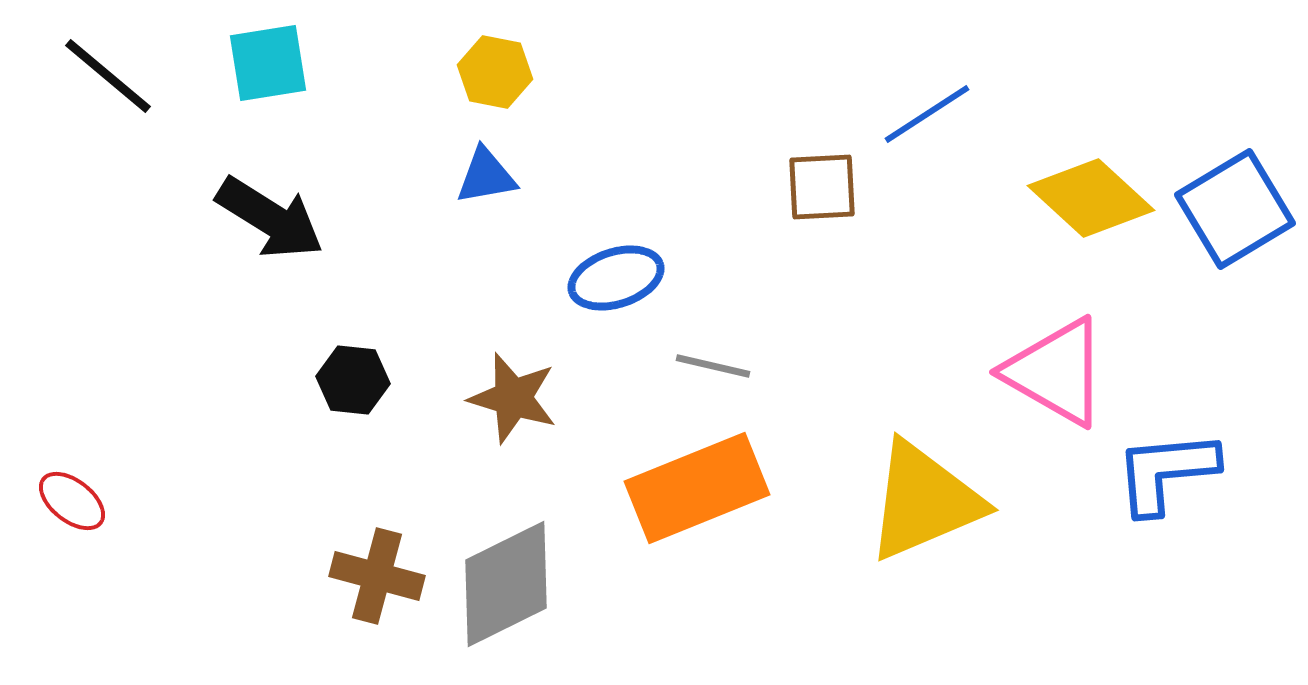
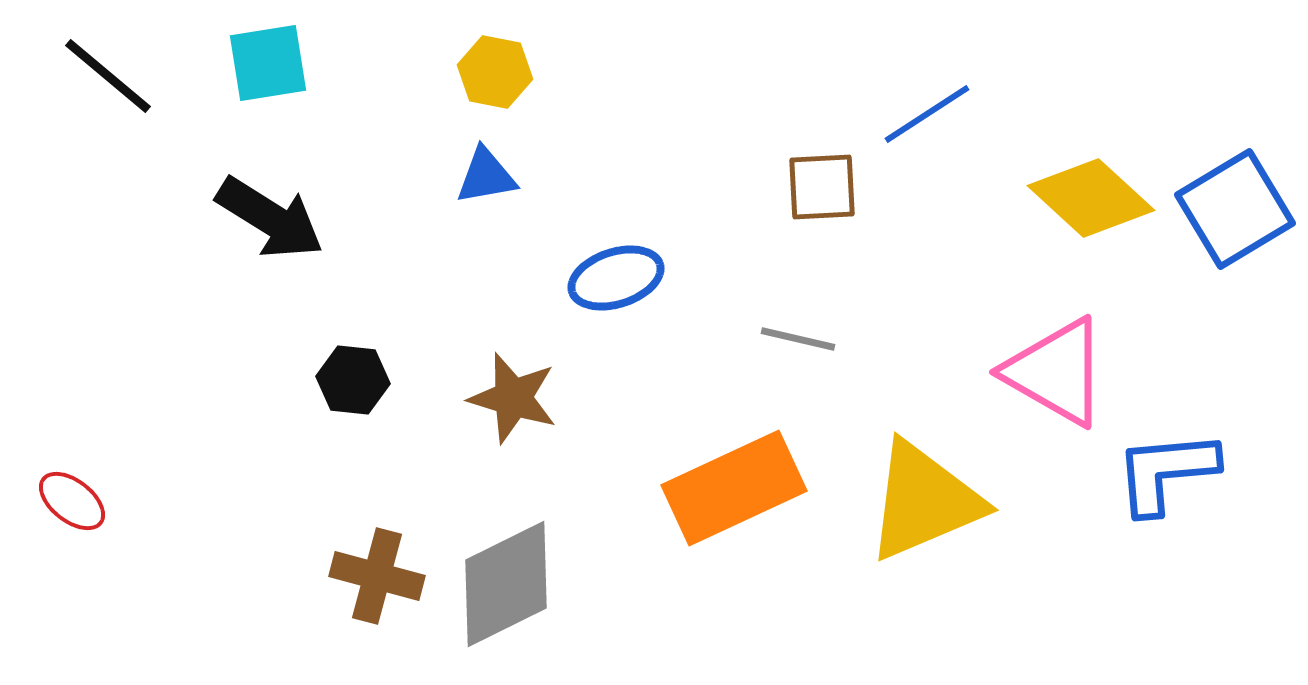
gray line: moved 85 px right, 27 px up
orange rectangle: moved 37 px right; rotated 3 degrees counterclockwise
